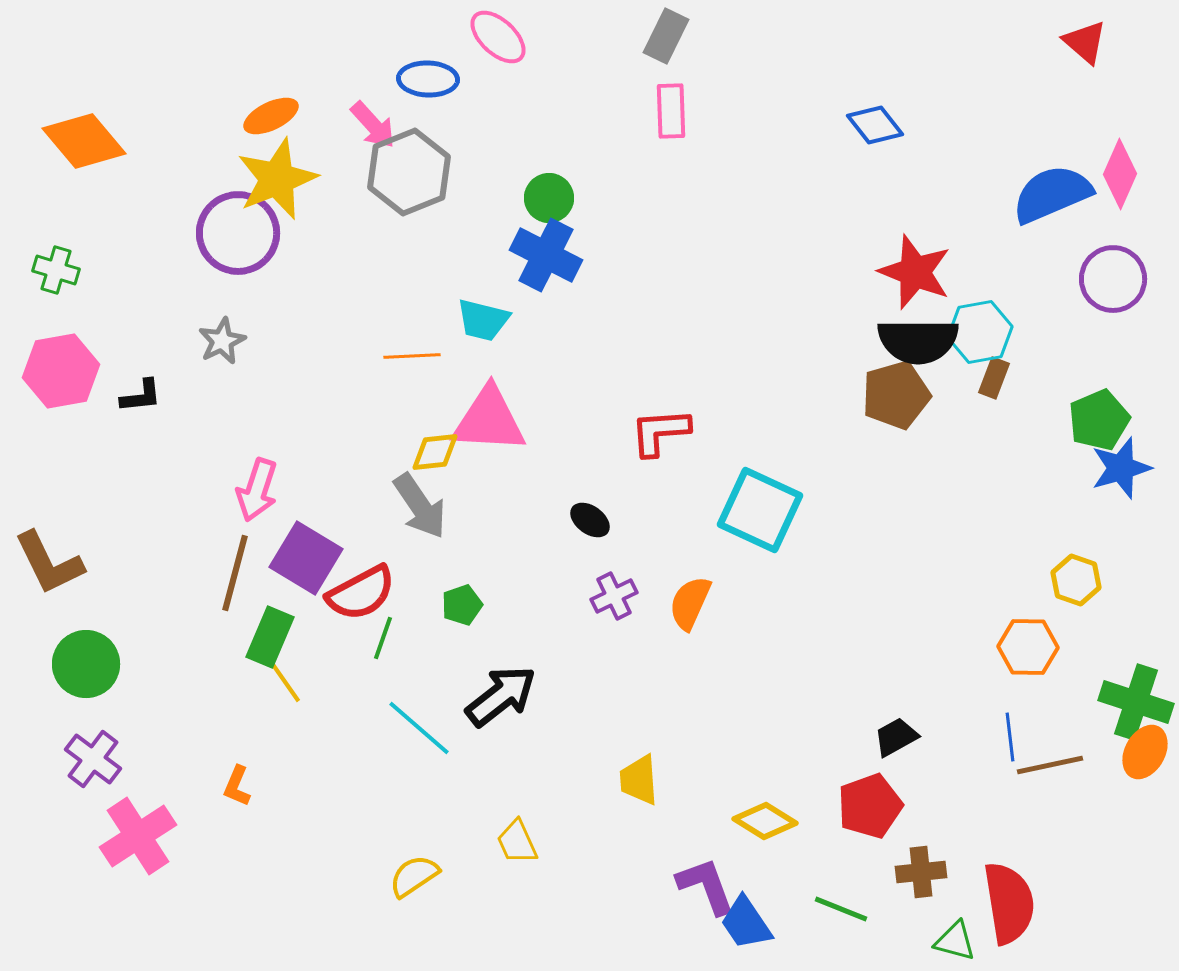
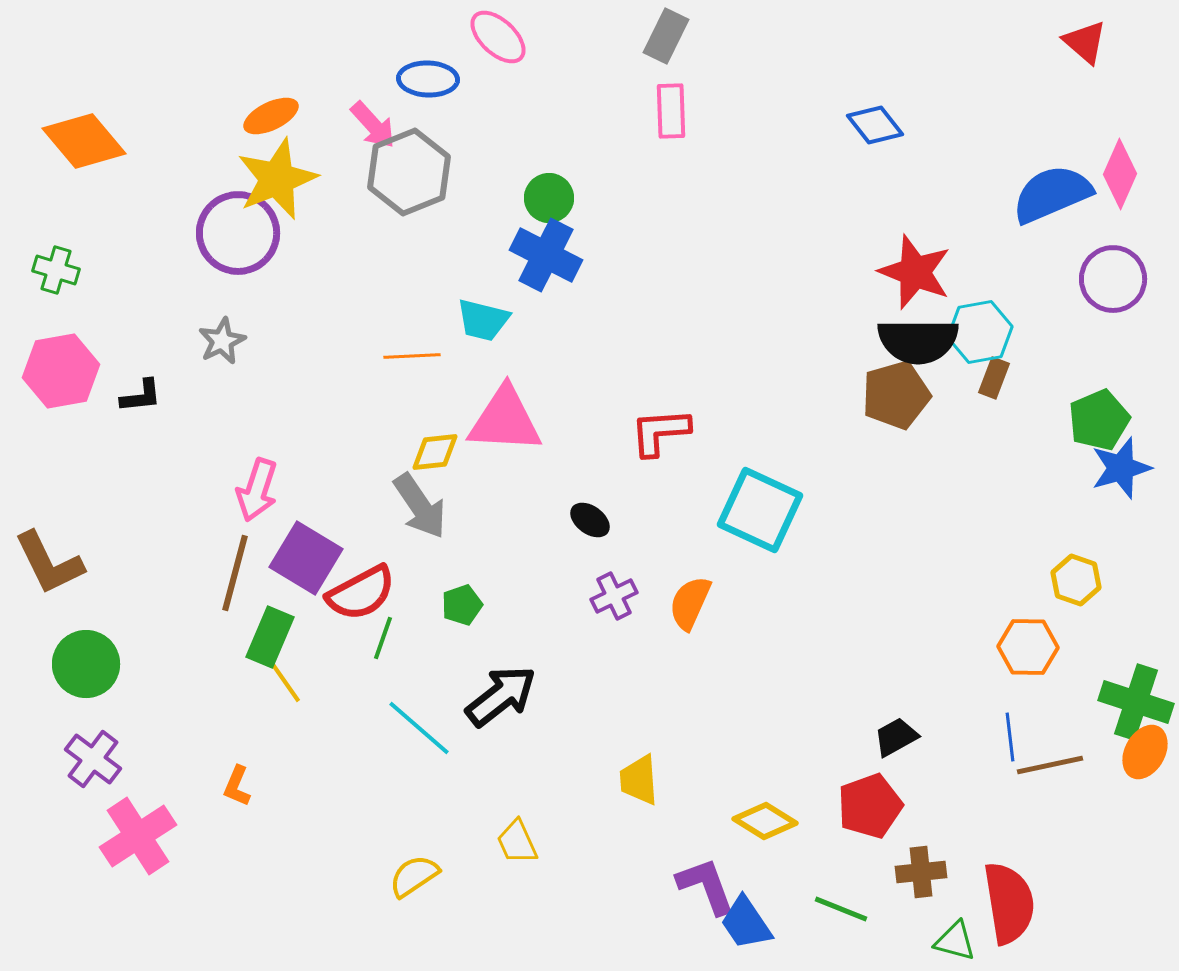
pink triangle at (489, 420): moved 16 px right
